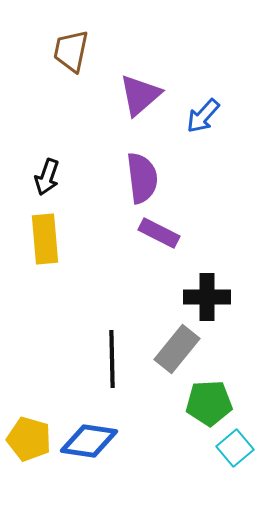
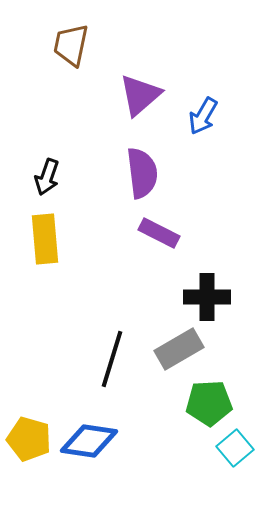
brown trapezoid: moved 6 px up
blue arrow: rotated 12 degrees counterclockwise
purple semicircle: moved 5 px up
gray rectangle: moved 2 px right; rotated 21 degrees clockwise
black line: rotated 18 degrees clockwise
